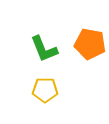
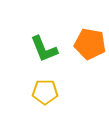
yellow pentagon: moved 2 px down
